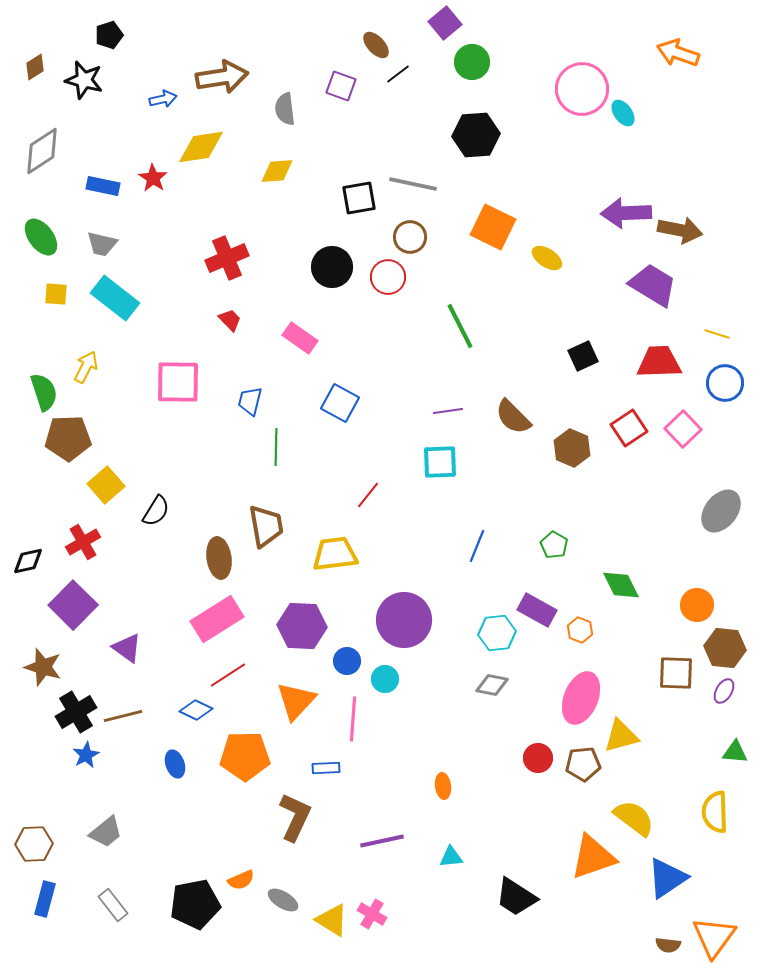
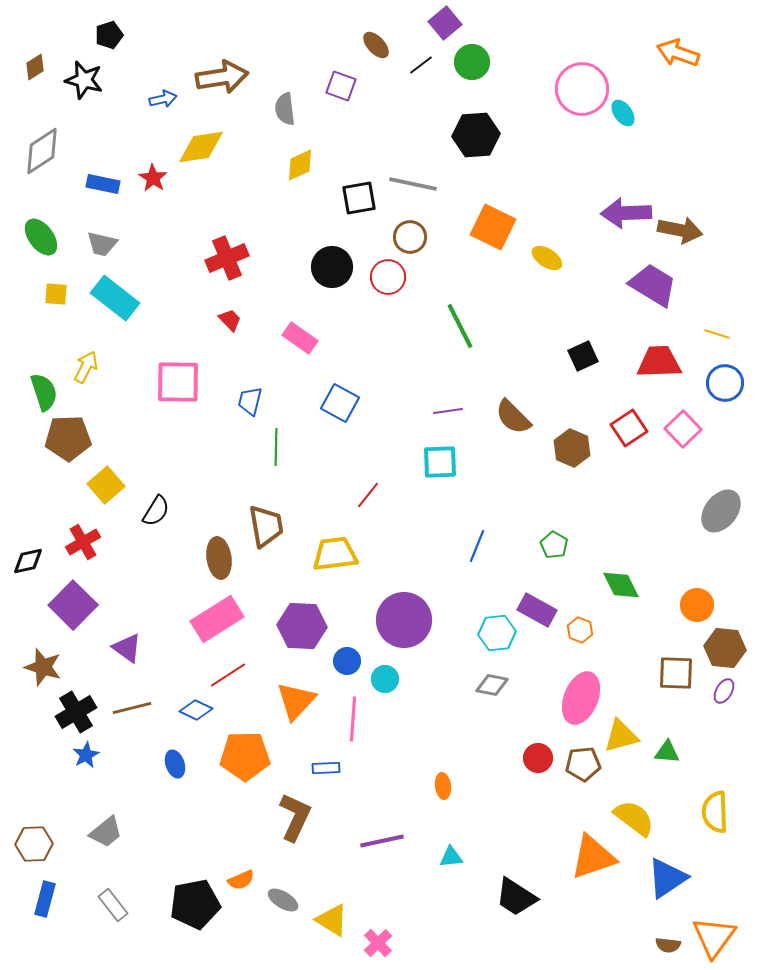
black line at (398, 74): moved 23 px right, 9 px up
yellow diamond at (277, 171): moved 23 px right, 6 px up; rotated 20 degrees counterclockwise
blue rectangle at (103, 186): moved 2 px up
brown line at (123, 716): moved 9 px right, 8 px up
green triangle at (735, 752): moved 68 px left
pink cross at (372, 914): moved 6 px right, 29 px down; rotated 16 degrees clockwise
